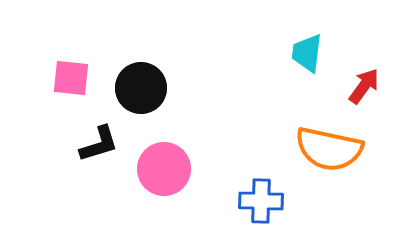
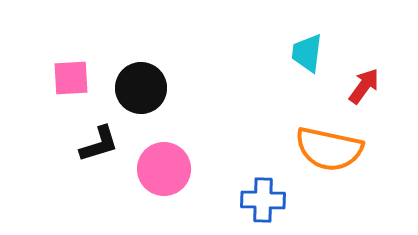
pink square: rotated 9 degrees counterclockwise
blue cross: moved 2 px right, 1 px up
